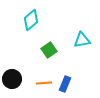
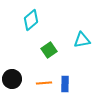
blue rectangle: rotated 21 degrees counterclockwise
